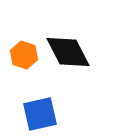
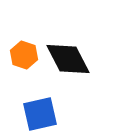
black diamond: moved 7 px down
